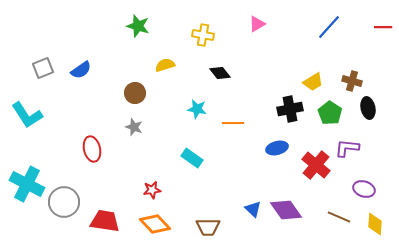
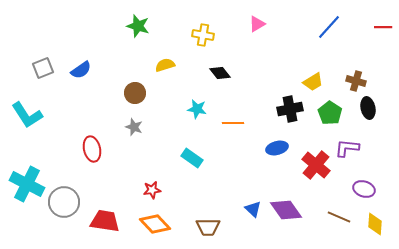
brown cross: moved 4 px right
